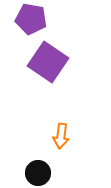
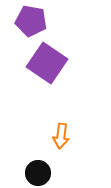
purple pentagon: moved 2 px down
purple square: moved 1 px left, 1 px down
